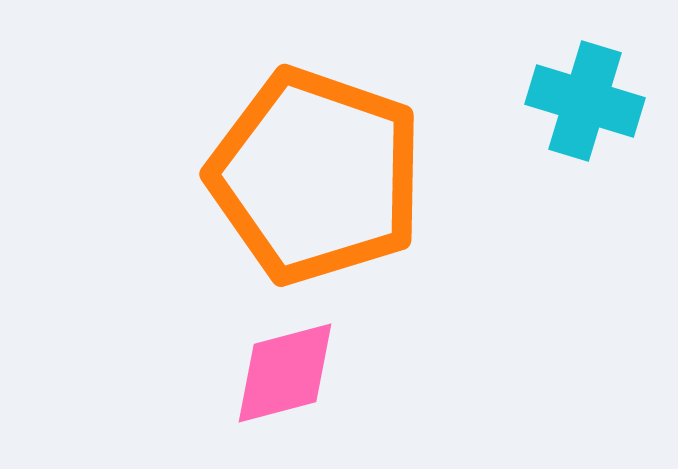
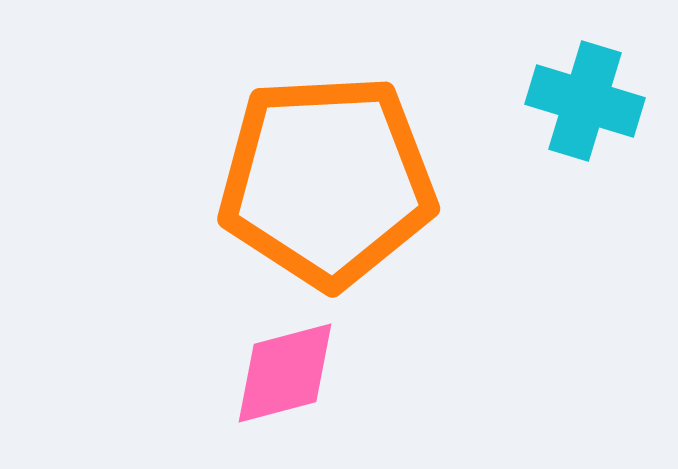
orange pentagon: moved 11 px right, 5 px down; rotated 22 degrees counterclockwise
